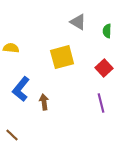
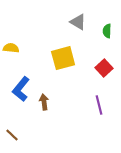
yellow square: moved 1 px right, 1 px down
purple line: moved 2 px left, 2 px down
